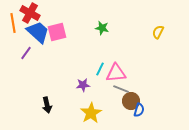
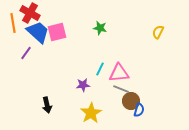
green star: moved 2 px left
pink triangle: moved 3 px right
